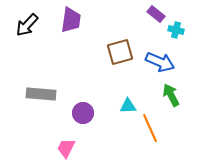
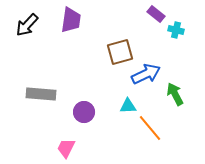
blue arrow: moved 14 px left, 12 px down; rotated 48 degrees counterclockwise
green arrow: moved 4 px right, 1 px up
purple circle: moved 1 px right, 1 px up
orange line: rotated 16 degrees counterclockwise
